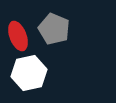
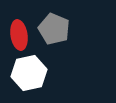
red ellipse: moved 1 px right, 1 px up; rotated 12 degrees clockwise
